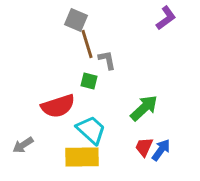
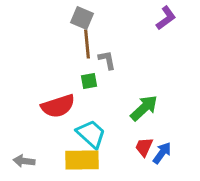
gray square: moved 6 px right, 2 px up
brown line: rotated 12 degrees clockwise
green square: rotated 24 degrees counterclockwise
cyan trapezoid: moved 4 px down
gray arrow: moved 1 px right, 16 px down; rotated 40 degrees clockwise
blue arrow: moved 1 px right, 3 px down
yellow rectangle: moved 3 px down
